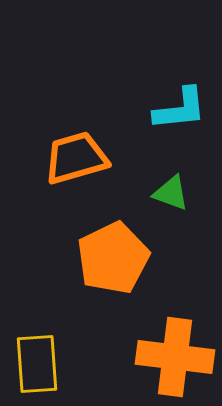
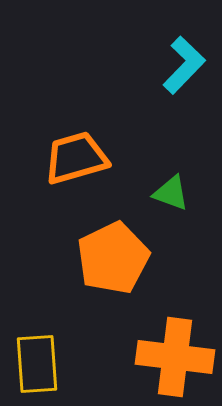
cyan L-shape: moved 4 px right, 44 px up; rotated 40 degrees counterclockwise
